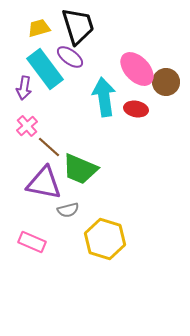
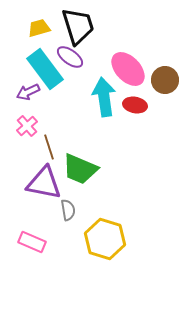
pink ellipse: moved 9 px left
brown circle: moved 1 px left, 2 px up
purple arrow: moved 4 px right, 4 px down; rotated 55 degrees clockwise
red ellipse: moved 1 px left, 4 px up
brown line: rotated 30 degrees clockwise
gray semicircle: rotated 85 degrees counterclockwise
